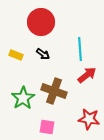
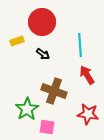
red circle: moved 1 px right
cyan line: moved 4 px up
yellow rectangle: moved 1 px right, 14 px up; rotated 40 degrees counterclockwise
red arrow: rotated 84 degrees counterclockwise
green star: moved 4 px right, 11 px down
red star: moved 1 px left, 5 px up
